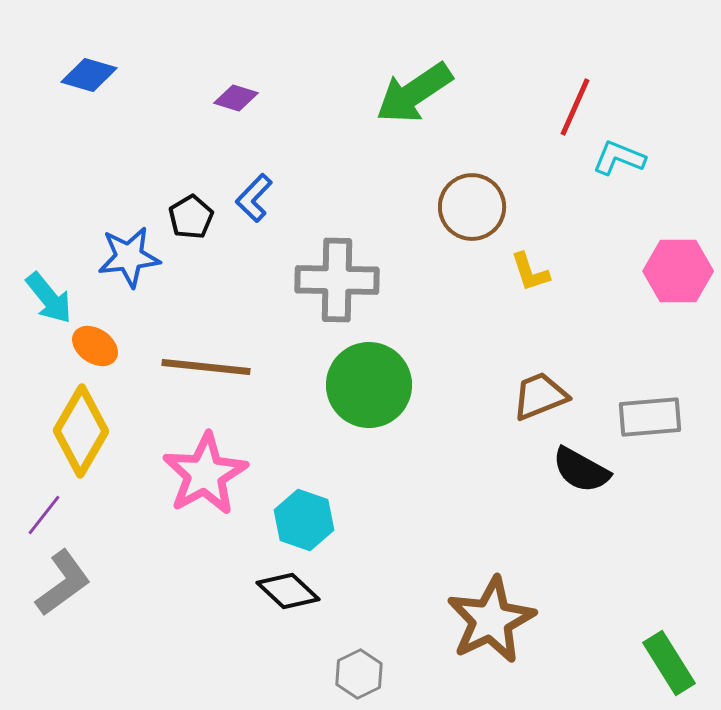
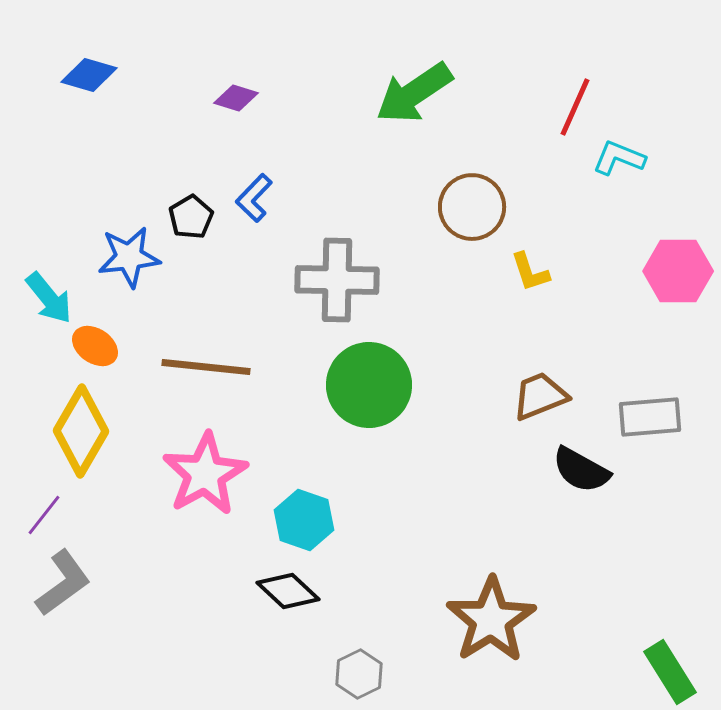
brown star: rotated 6 degrees counterclockwise
green rectangle: moved 1 px right, 9 px down
